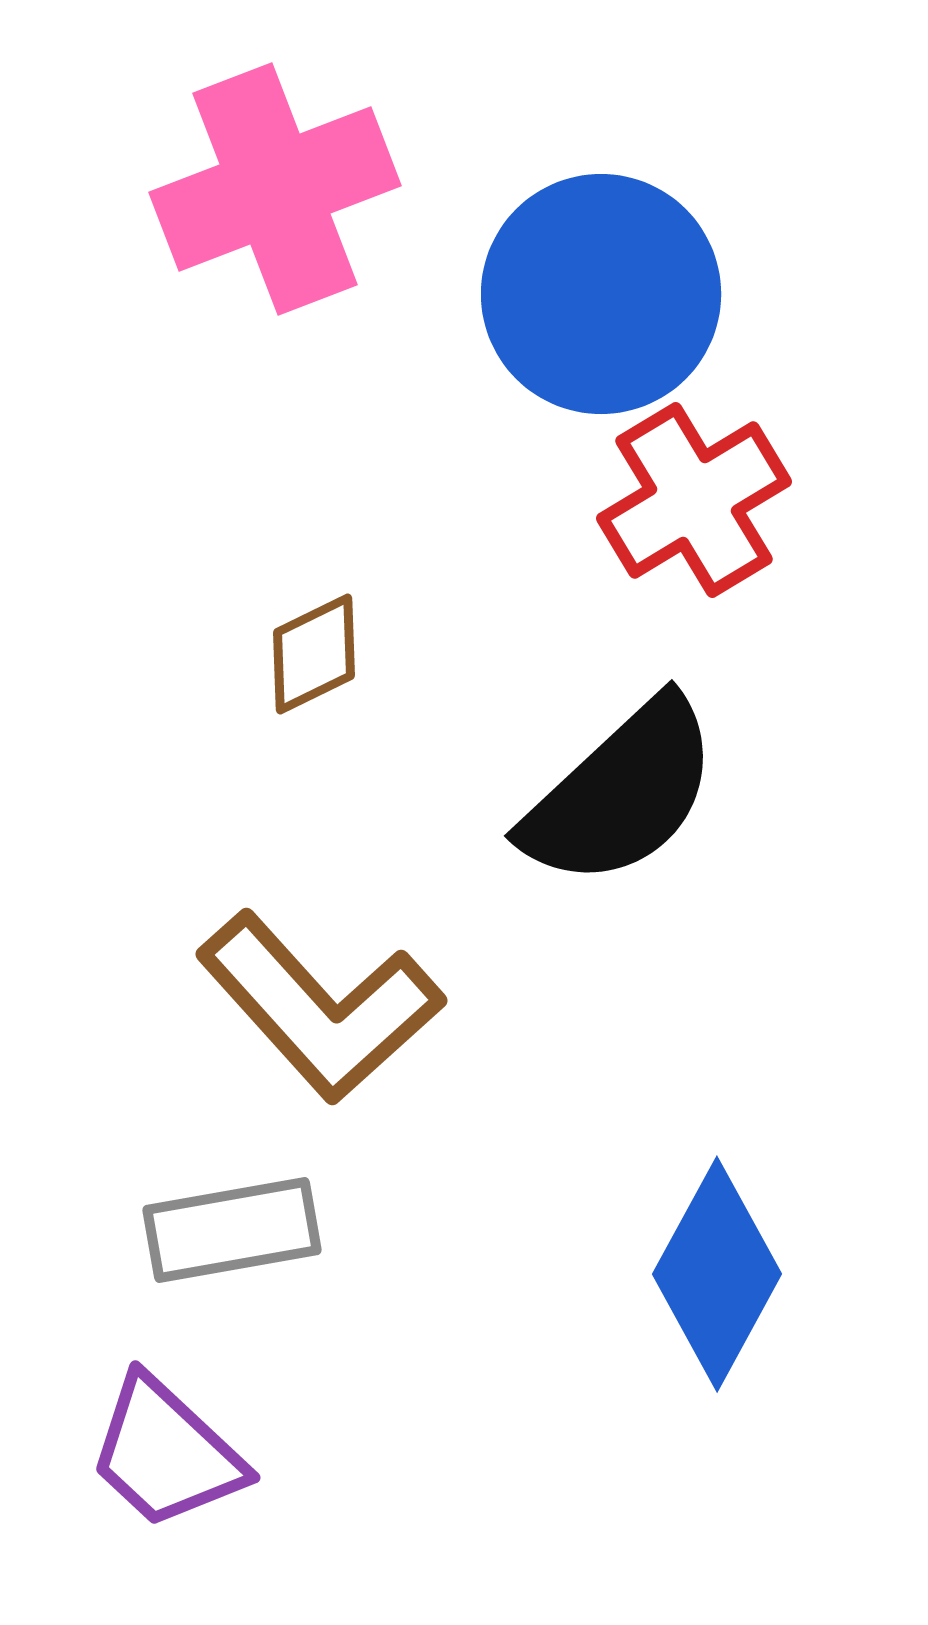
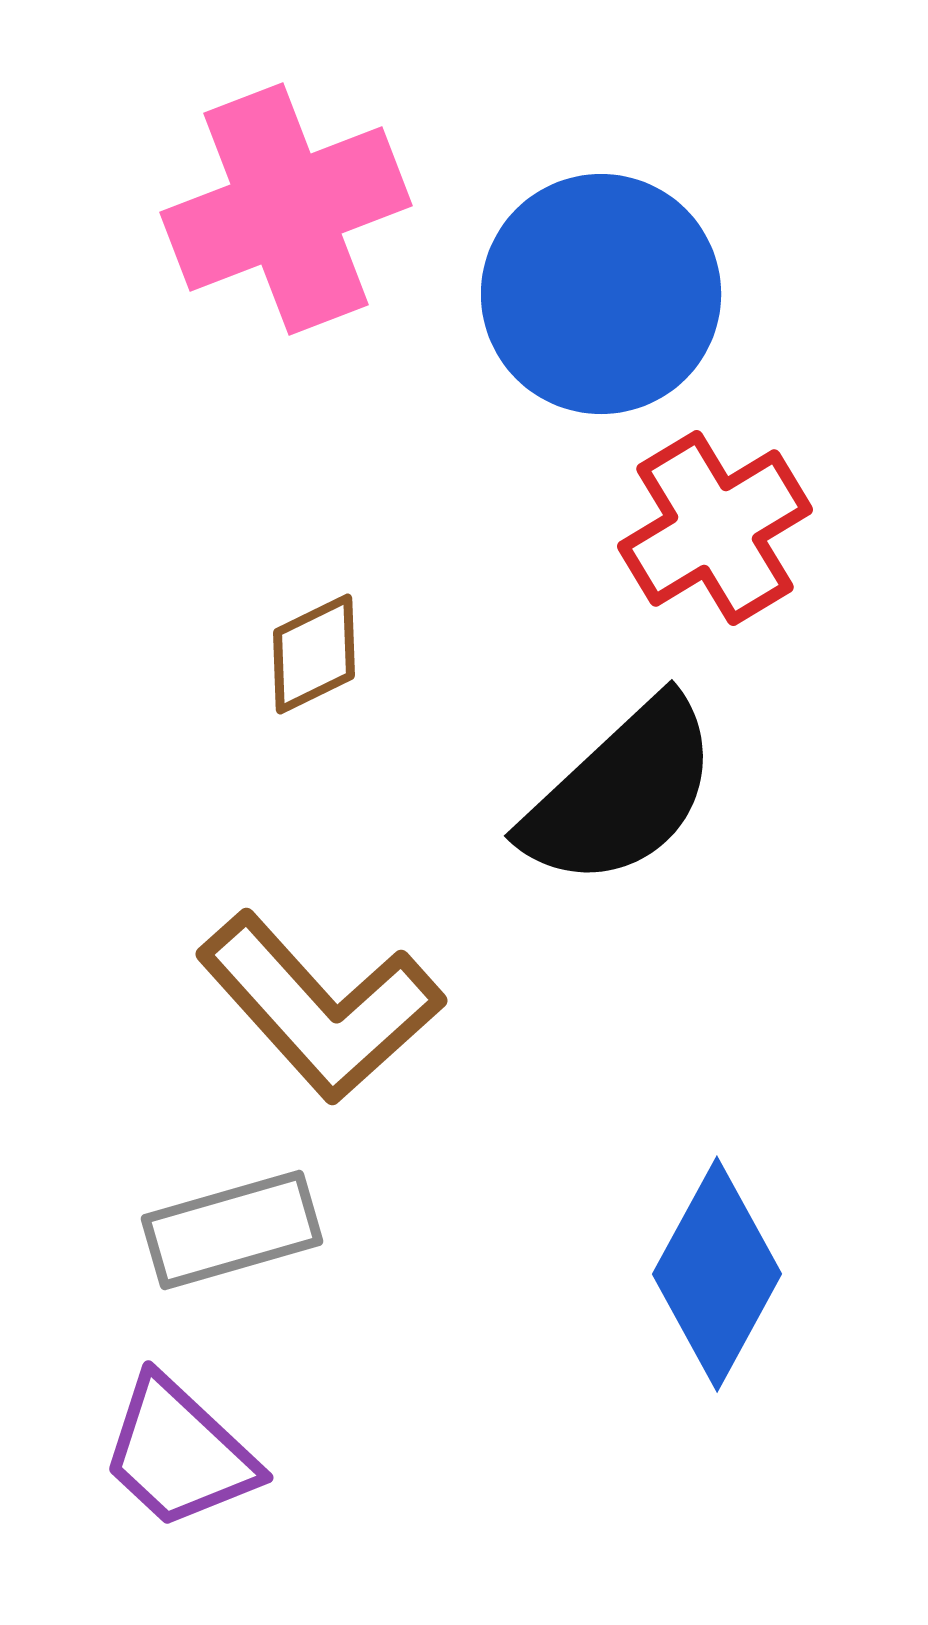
pink cross: moved 11 px right, 20 px down
red cross: moved 21 px right, 28 px down
gray rectangle: rotated 6 degrees counterclockwise
purple trapezoid: moved 13 px right
